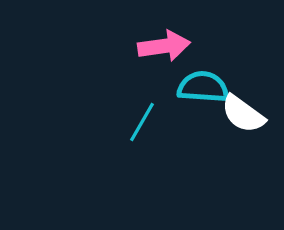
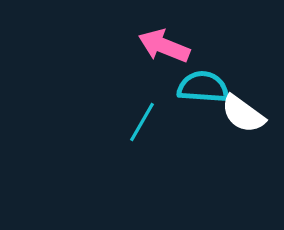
pink arrow: rotated 150 degrees counterclockwise
